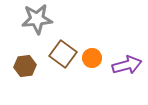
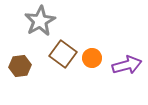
gray star: moved 3 px right, 2 px down; rotated 24 degrees counterclockwise
brown hexagon: moved 5 px left
